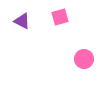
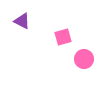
pink square: moved 3 px right, 20 px down
